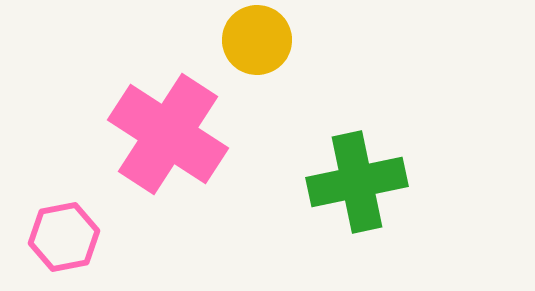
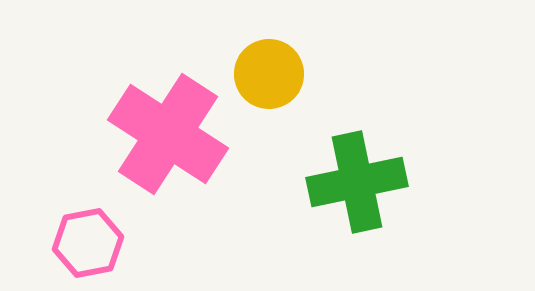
yellow circle: moved 12 px right, 34 px down
pink hexagon: moved 24 px right, 6 px down
